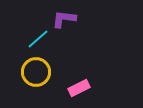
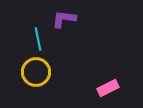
cyan line: rotated 60 degrees counterclockwise
pink rectangle: moved 29 px right
